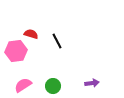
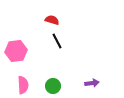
red semicircle: moved 21 px right, 14 px up
pink semicircle: rotated 120 degrees clockwise
